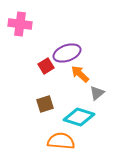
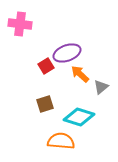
gray triangle: moved 4 px right, 6 px up
